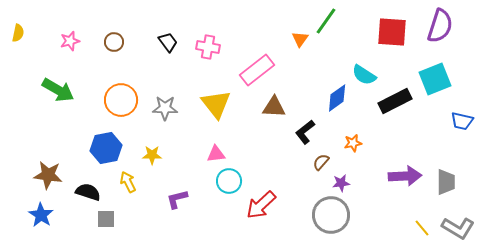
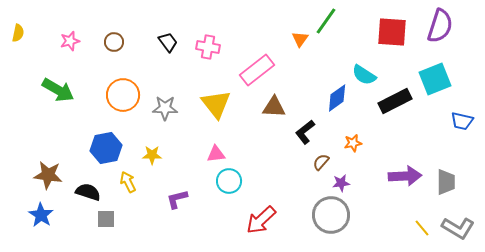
orange circle: moved 2 px right, 5 px up
red arrow: moved 15 px down
